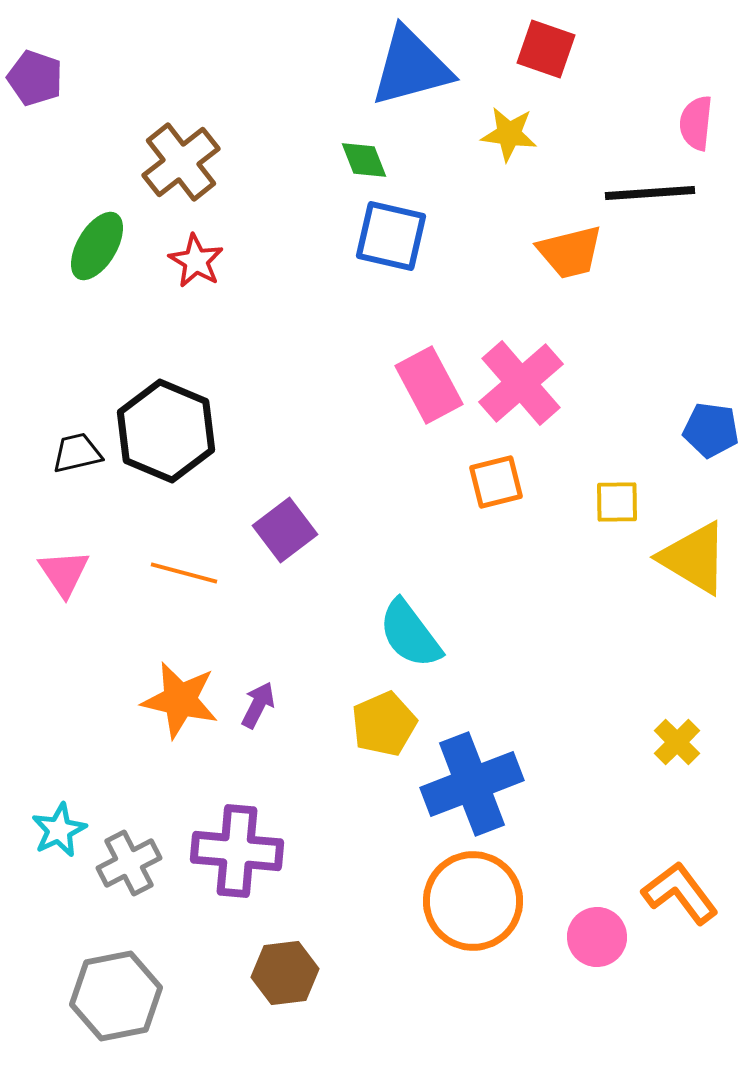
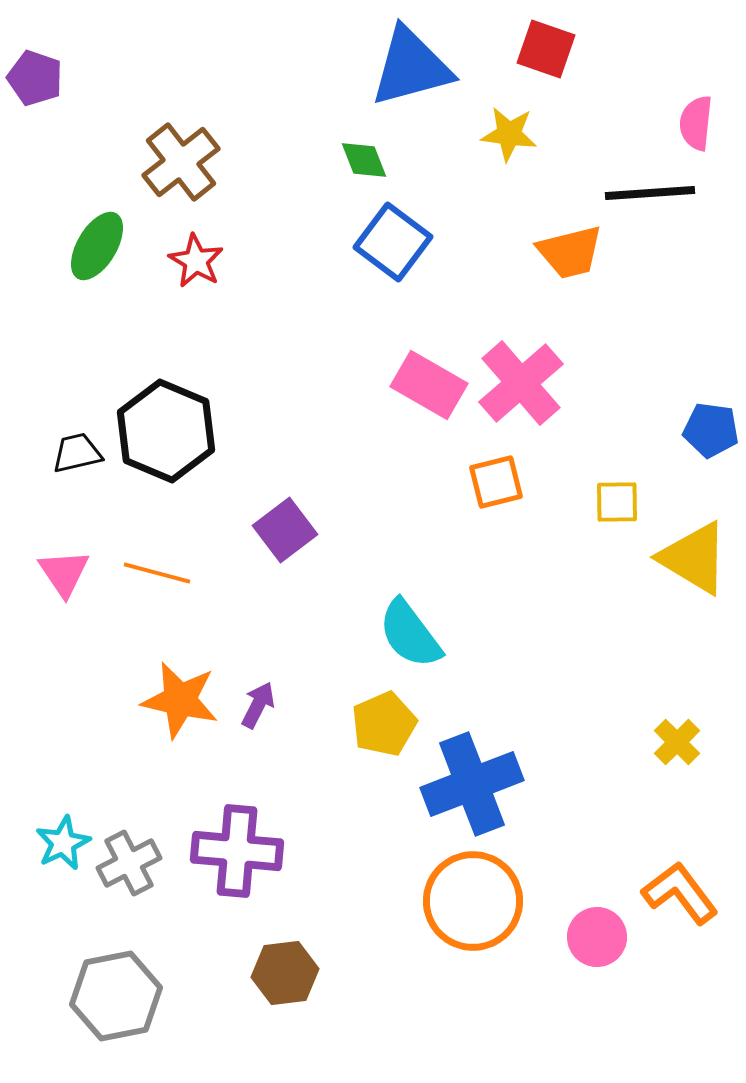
blue square: moved 2 px right, 6 px down; rotated 24 degrees clockwise
pink rectangle: rotated 32 degrees counterclockwise
orange line: moved 27 px left
cyan star: moved 4 px right, 13 px down
